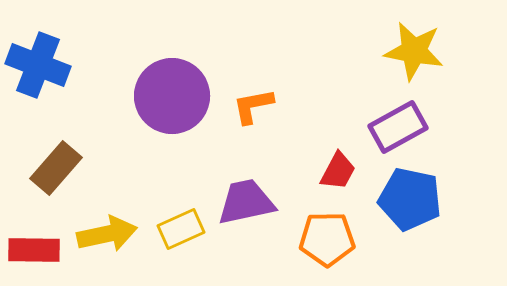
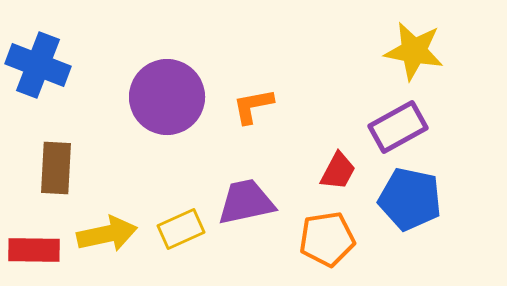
purple circle: moved 5 px left, 1 px down
brown rectangle: rotated 38 degrees counterclockwise
orange pentagon: rotated 8 degrees counterclockwise
